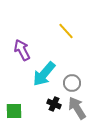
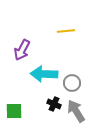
yellow line: rotated 54 degrees counterclockwise
purple arrow: rotated 125 degrees counterclockwise
cyan arrow: rotated 52 degrees clockwise
gray arrow: moved 1 px left, 3 px down
